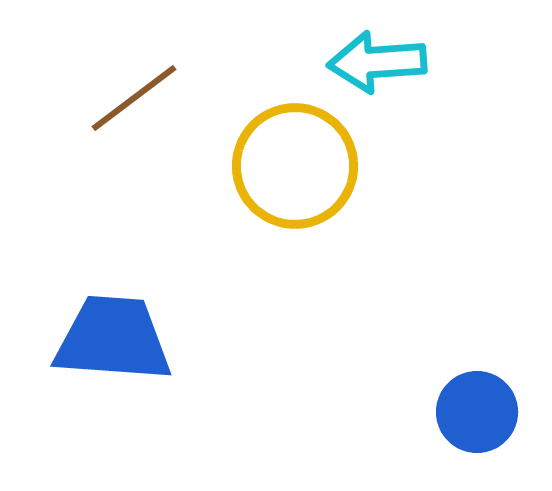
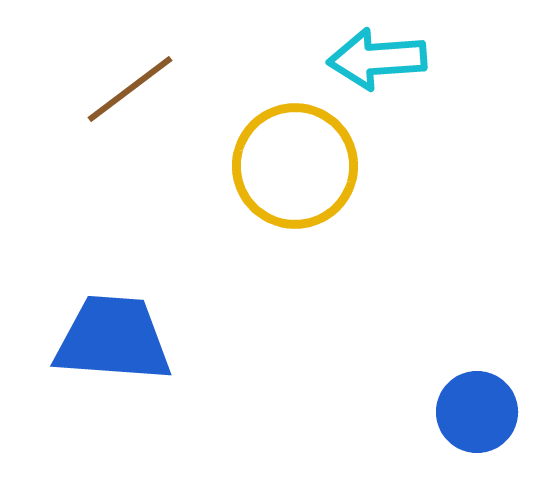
cyan arrow: moved 3 px up
brown line: moved 4 px left, 9 px up
